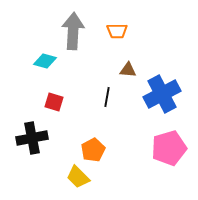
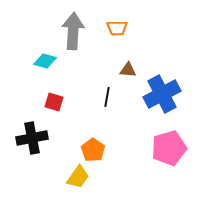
orange trapezoid: moved 3 px up
orange pentagon: rotated 10 degrees counterclockwise
yellow trapezoid: rotated 100 degrees counterclockwise
